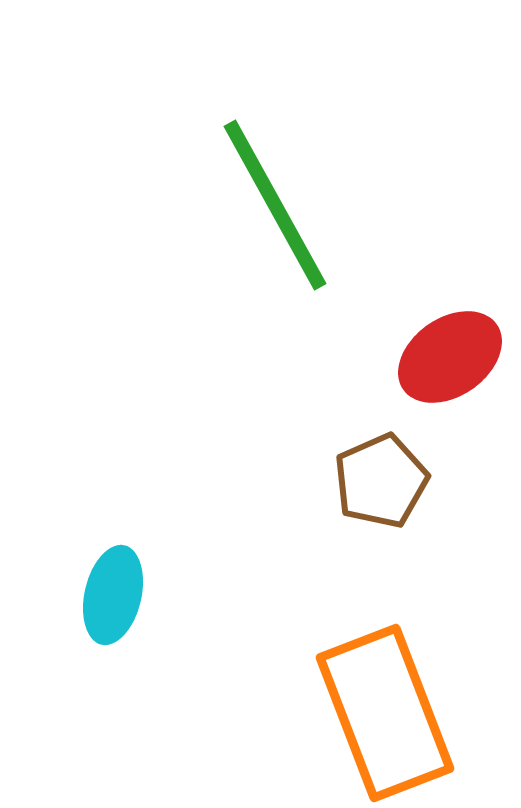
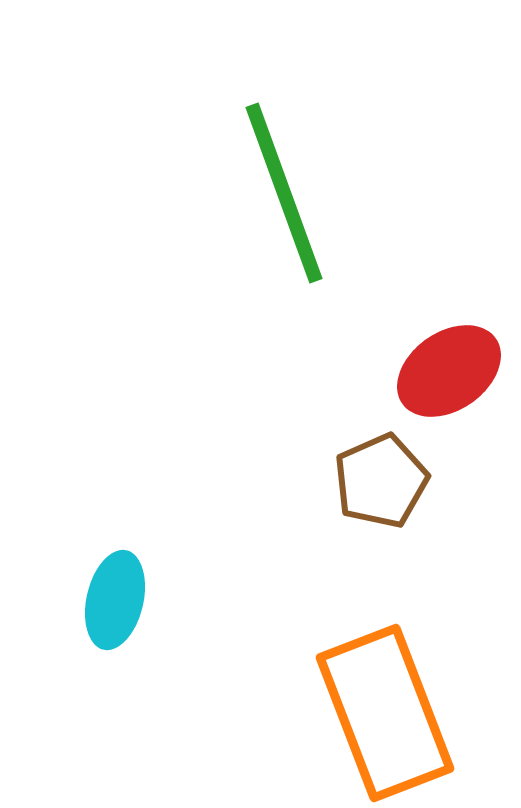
green line: moved 9 px right, 12 px up; rotated 9 degrees clockwise
red ellipse: moved 1 px left, 14 px down
cyan ellipse: moved 2 px right, 5 px down
